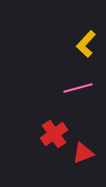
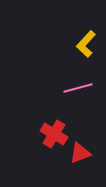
red cross: rotated 24 degrees counterclockwise
red triangle: moved 3 px left
